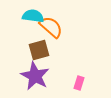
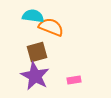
orange semicircle: rotated 20 degrees counterclockwise
brown square: moved 2 px left, 2 px down
pink rectangle: moved 5 px left, 3 px up; rotated 64 degrees clockwise
